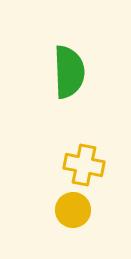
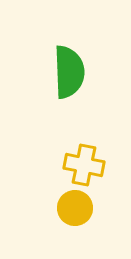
yellow circle: moved 2 px right, 2 px up
